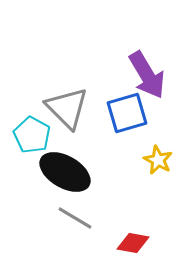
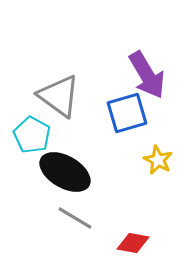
gray triangle: moved 8 px left, 12 px up; rotated 9 degrees counterclockwise
